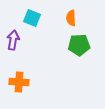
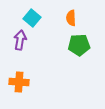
cyan square: rotated 18 degrees clockwise
purple arrow: moved 7 px right
